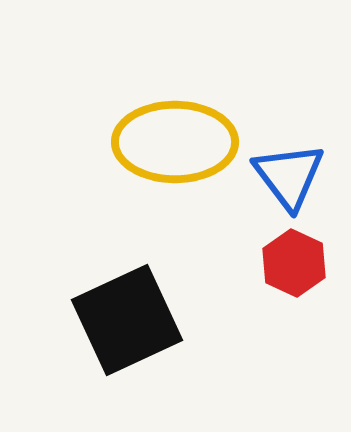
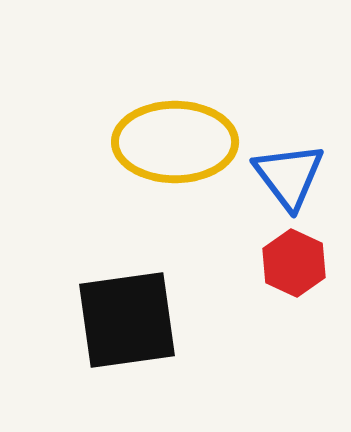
black square: rotated 17 degrees clockwise
